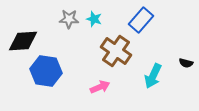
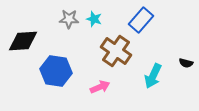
blue hexagon: moved 10 px right
